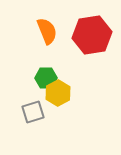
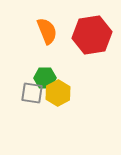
green hexagon: moved 1 px left
gray square: moved 1 px left, 19 px up; rotated 25 degrees clockwise
